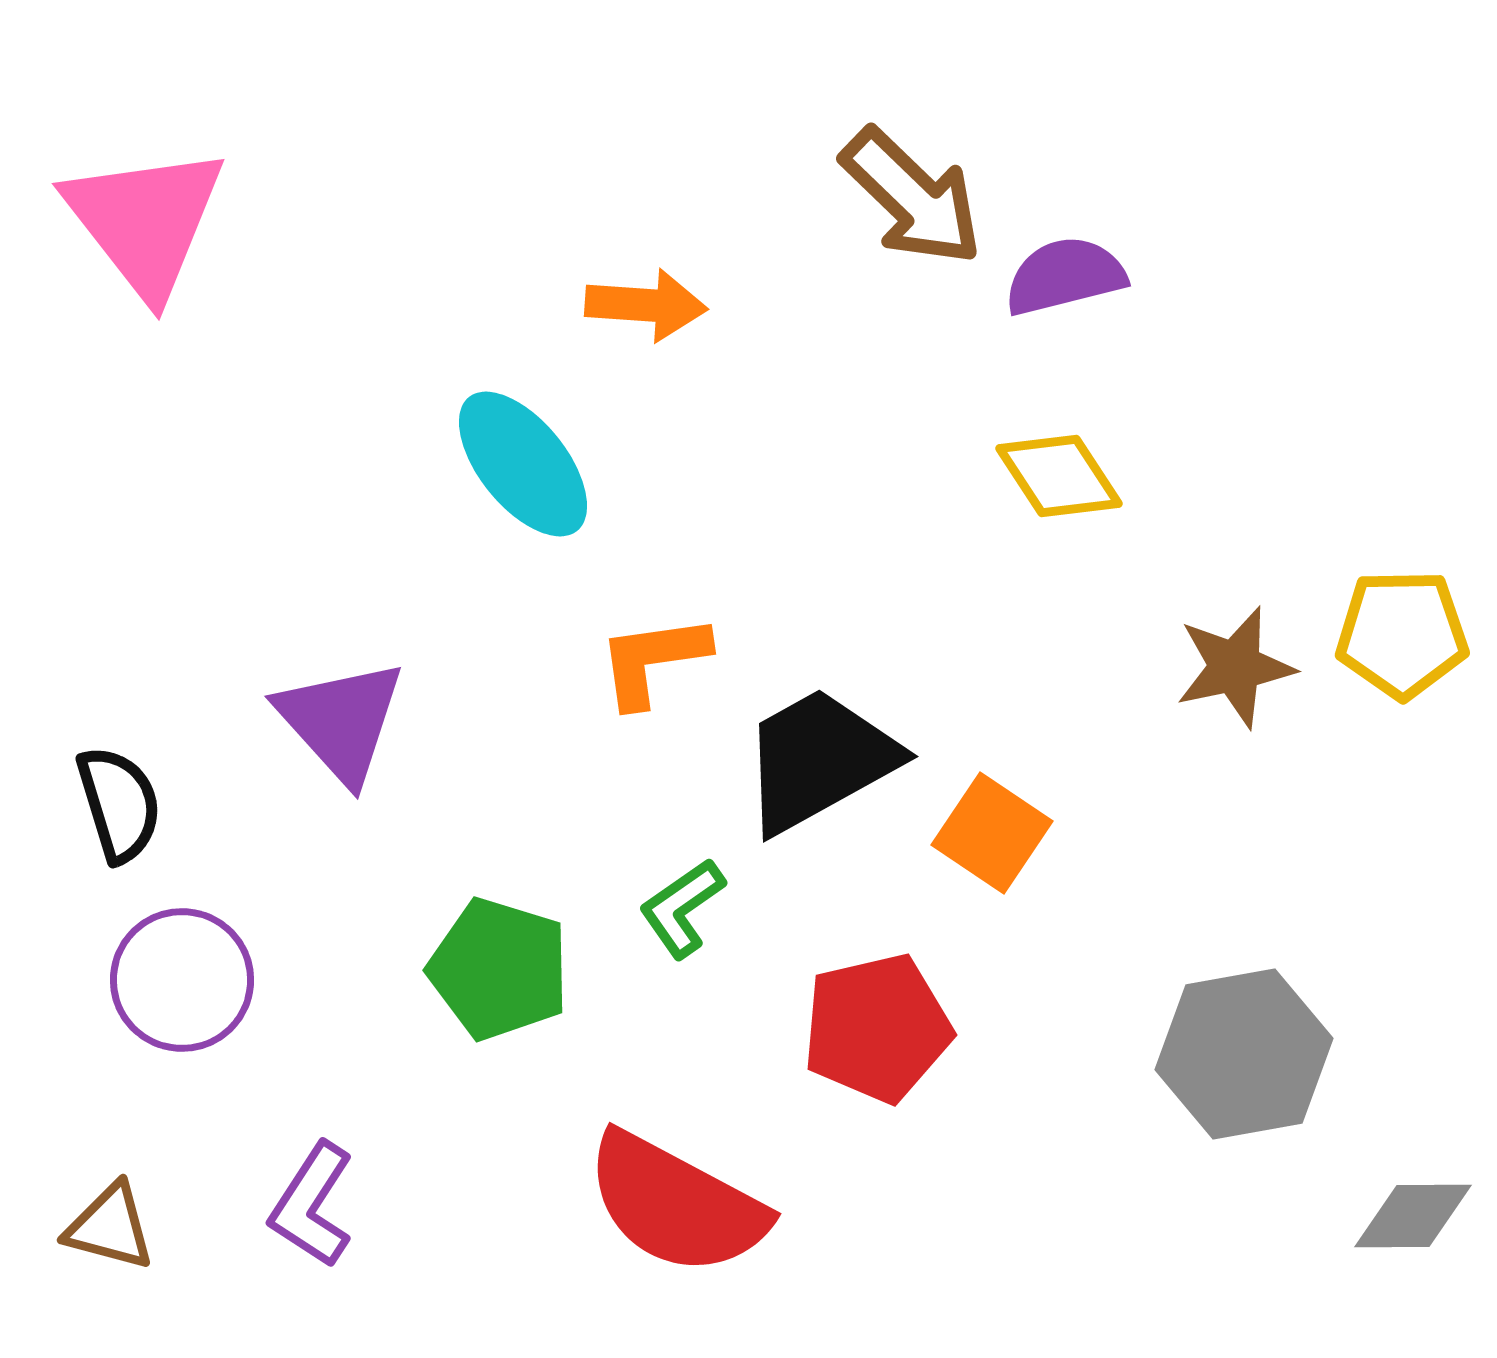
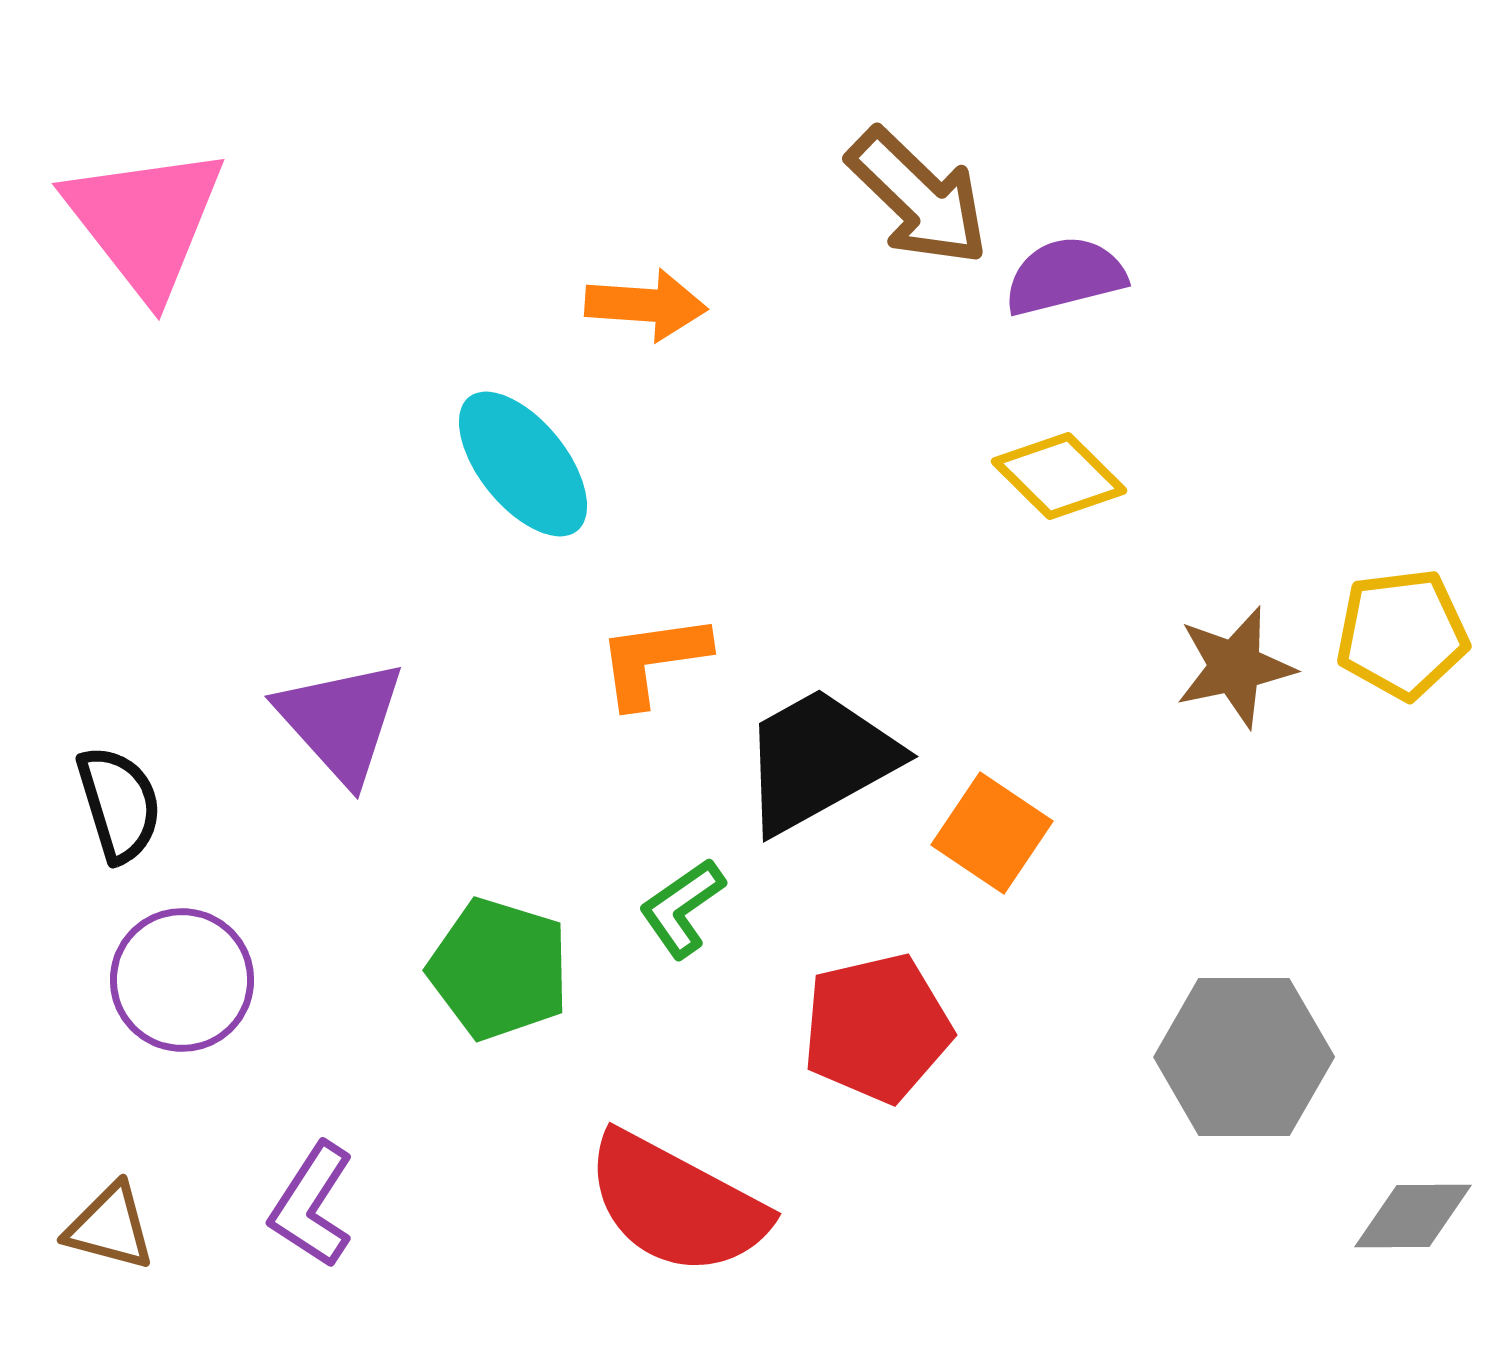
brown arrow: moved 6 px right
yellow diamond: rotated 12 degrees counterclockwise
yellow pentagon: rotated 6 degrees counterclockwise
gray hexagon: moved 3 px down; rotated 10 degrees clockwise
